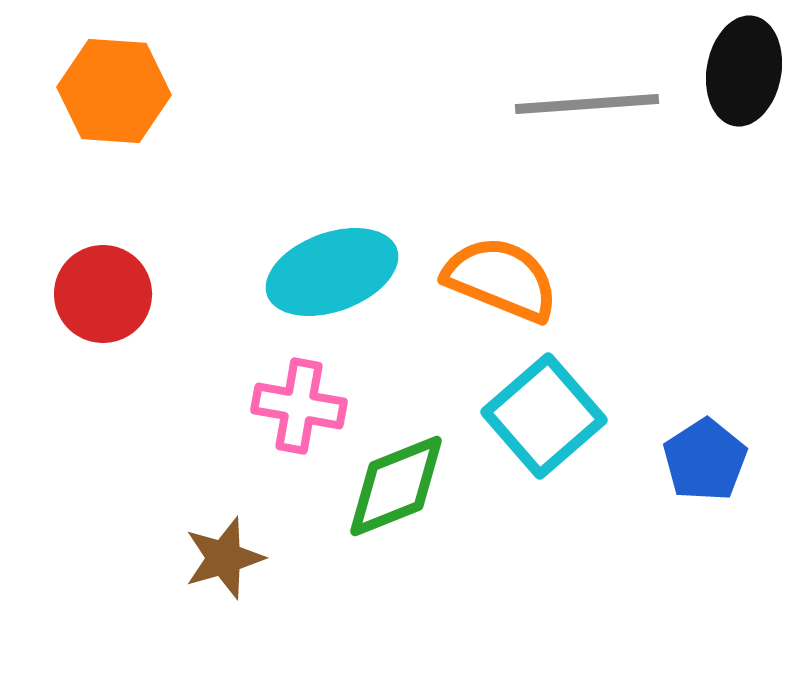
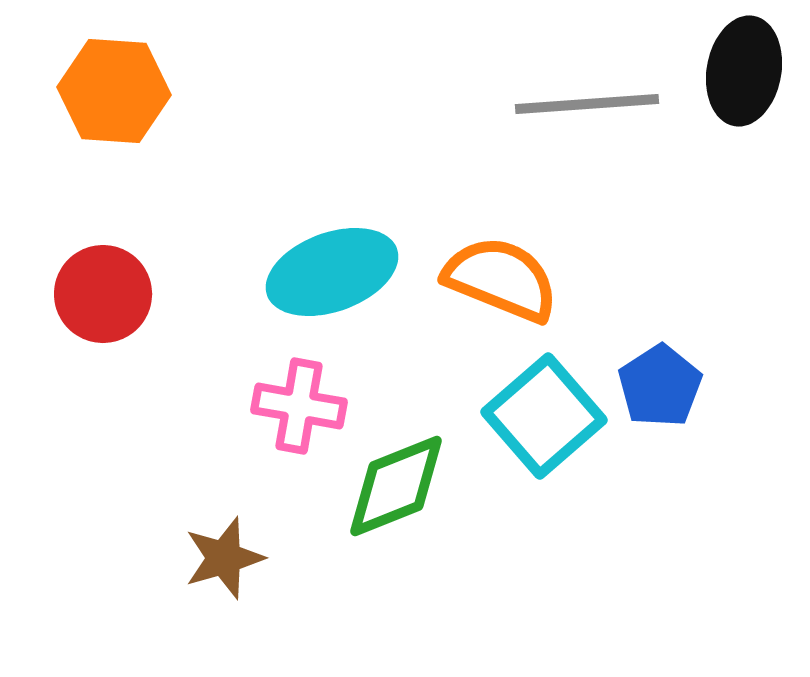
blue pentagon: moved 45 px left, 74 px up
